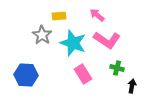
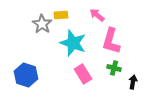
yellow rectangle: moved 2 px right, 1 px up
gray star: moved 11 px up
pink L-shape: moved 4 px right, 1 px down; rotated 72 degrees clockwise
green cross: moved 3 px left
blue hexagon: rotated 15 degrees clockwise
black arrow: moved 1 px right, 4 px up
